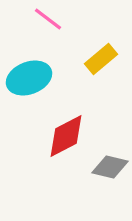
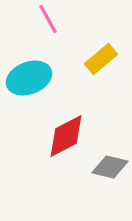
pink line: rotated 24 degrees clockwise
